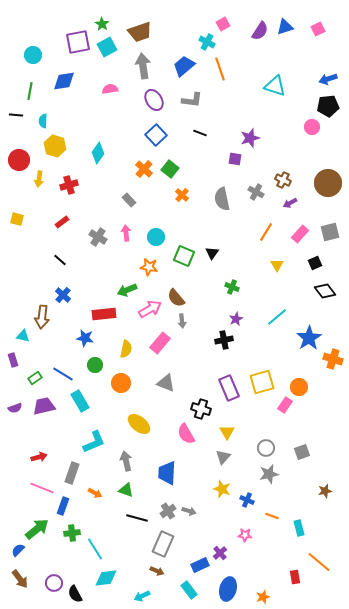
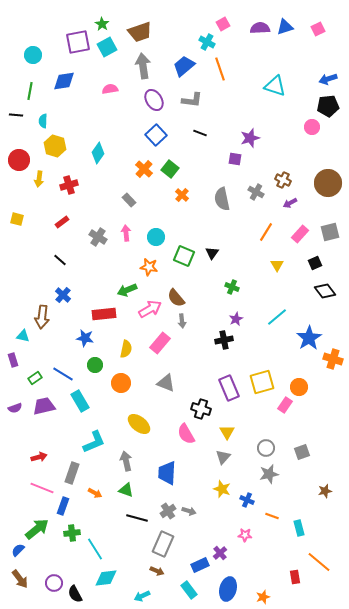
purple semicircle at (260, 31): moved 3 px up; rotated 126 degrees counterclockwise
